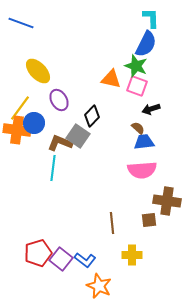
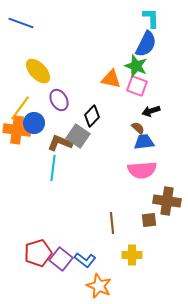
black arrow: moved 2 px down
